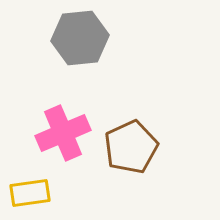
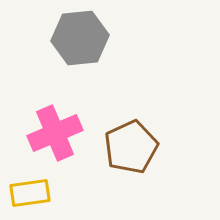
pink cross: moved 8 px left
